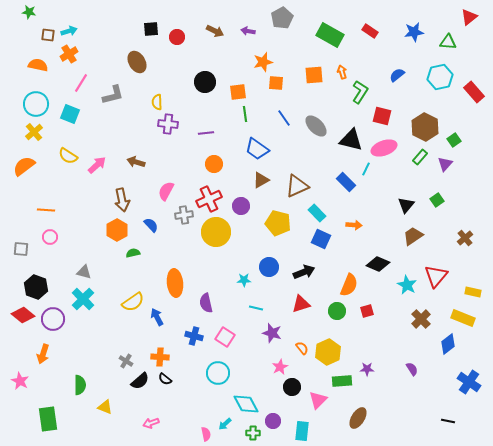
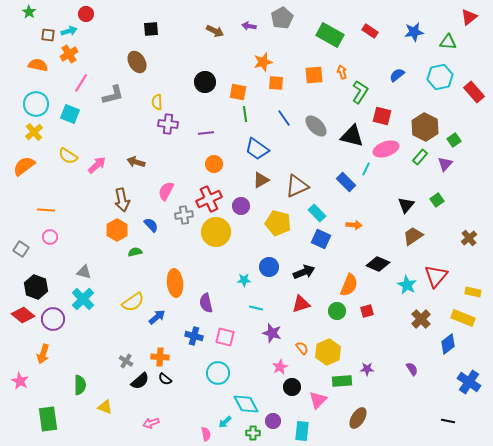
green star at (29, 12): rotated 24 degrees clockwise
purple arrow at (248, 31): moved 1 px right, 5 px up
red circle at (177, 37): moved 91 px left, 23 px up
orange square at (238, 92): rotated 18 degrees clockwise
black triangle at (351, 140): moved 1 px right, 4 px up
pink ellipse at (384, 148): moved 2 px right, 1 px down
brown cross at (465, 238): moved 4 px right
gray square at (21, 249): rotated 28 degrees clockwise
green semicircle at (133, 253): moved 2 px right, 1 px up
blue arrow at (157, 317): rotated 78 degrees clockwise
pink square at (225, 337): rotated 18 degrees counterclockwise
cyan arrow at (225, 424): moved 2 px up
